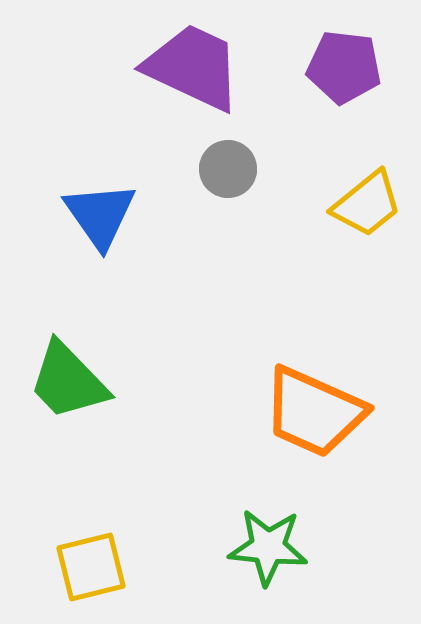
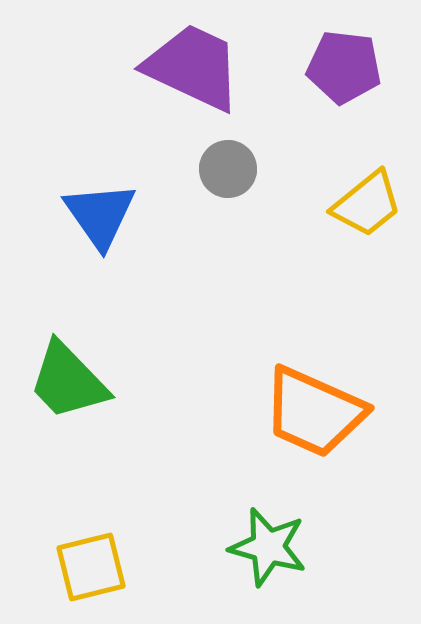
green star: rotated 10 degrees clockwise
